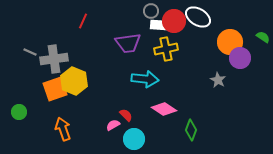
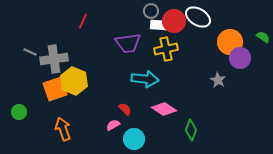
red semicircle: moved 1 px left, 6 px up
